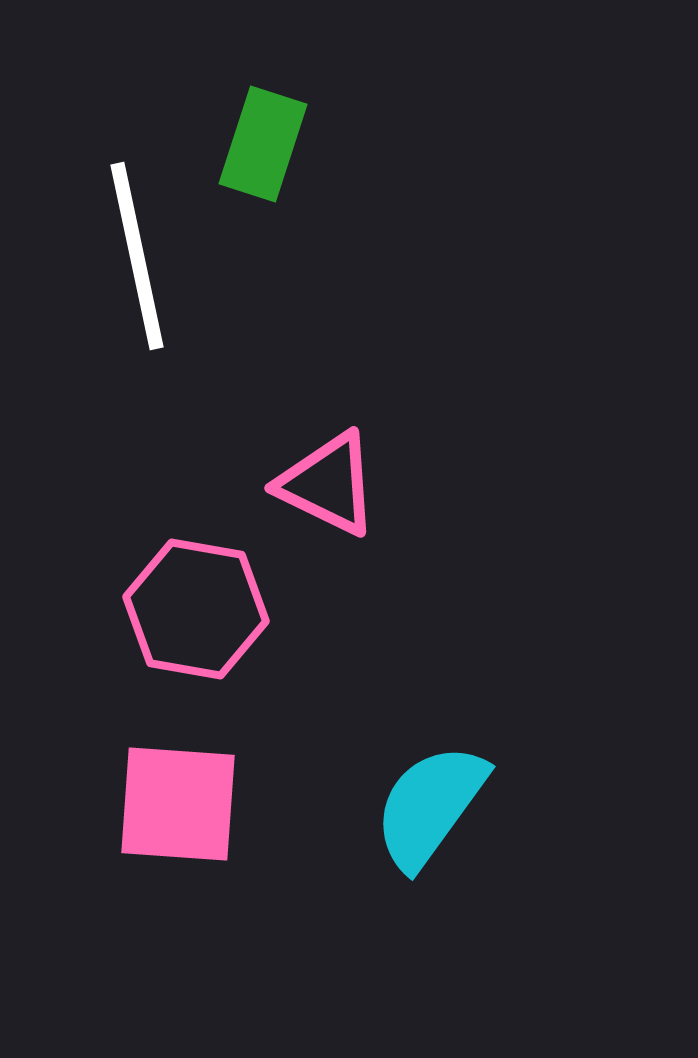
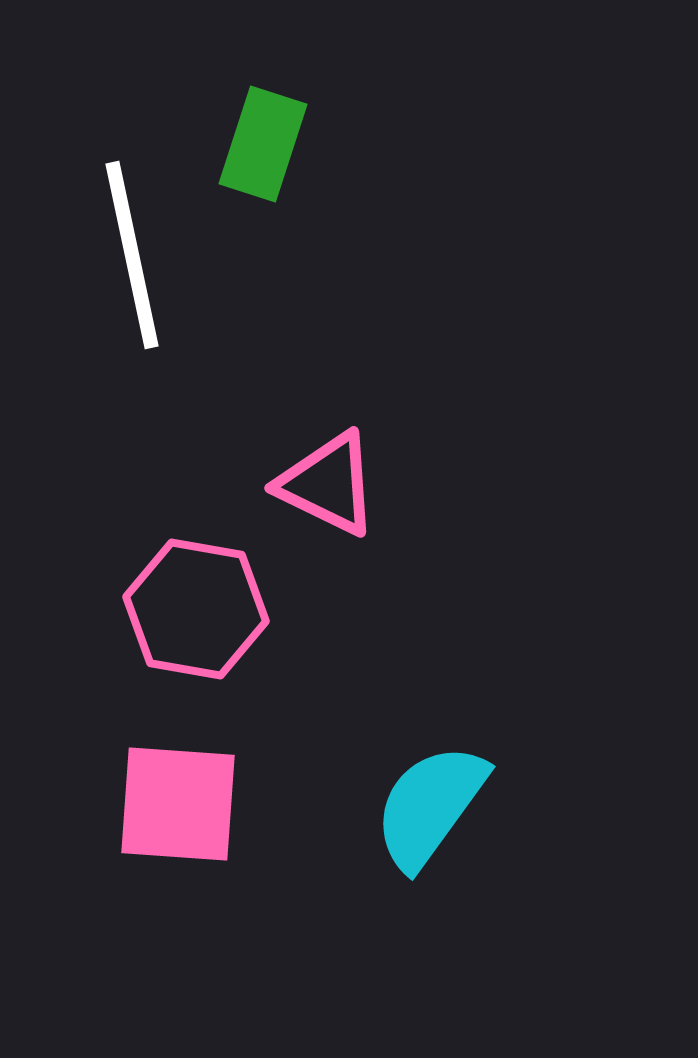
white line: moved 5 px left, 1 px up
